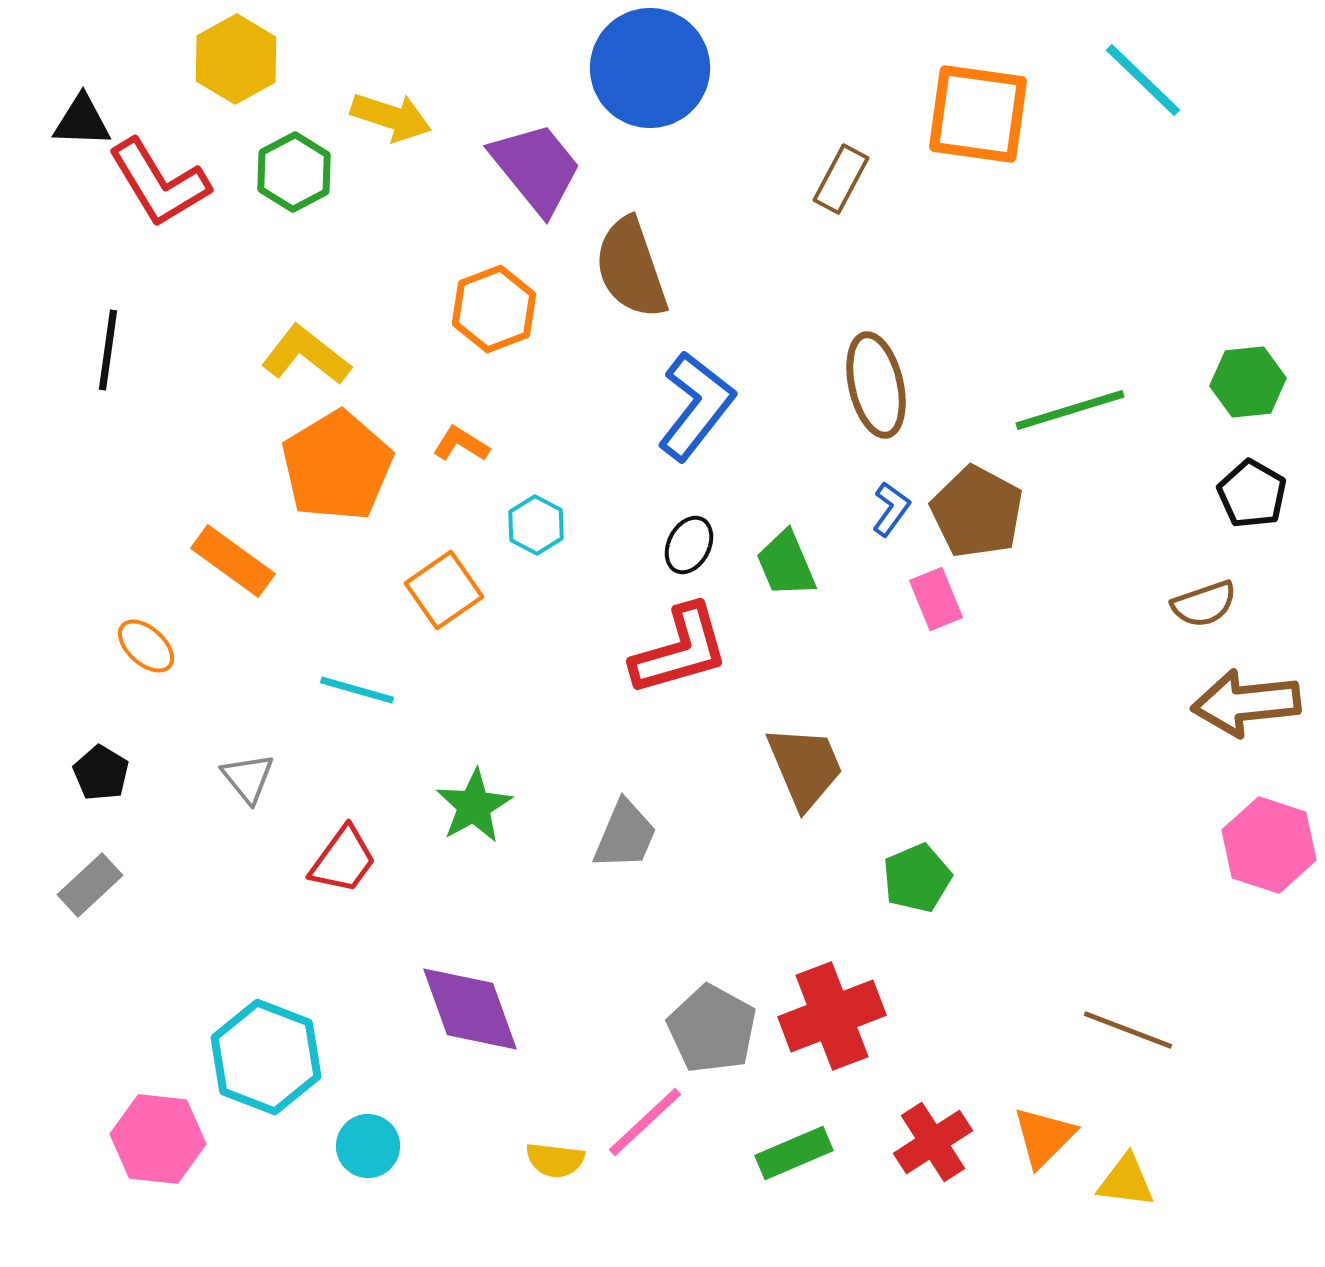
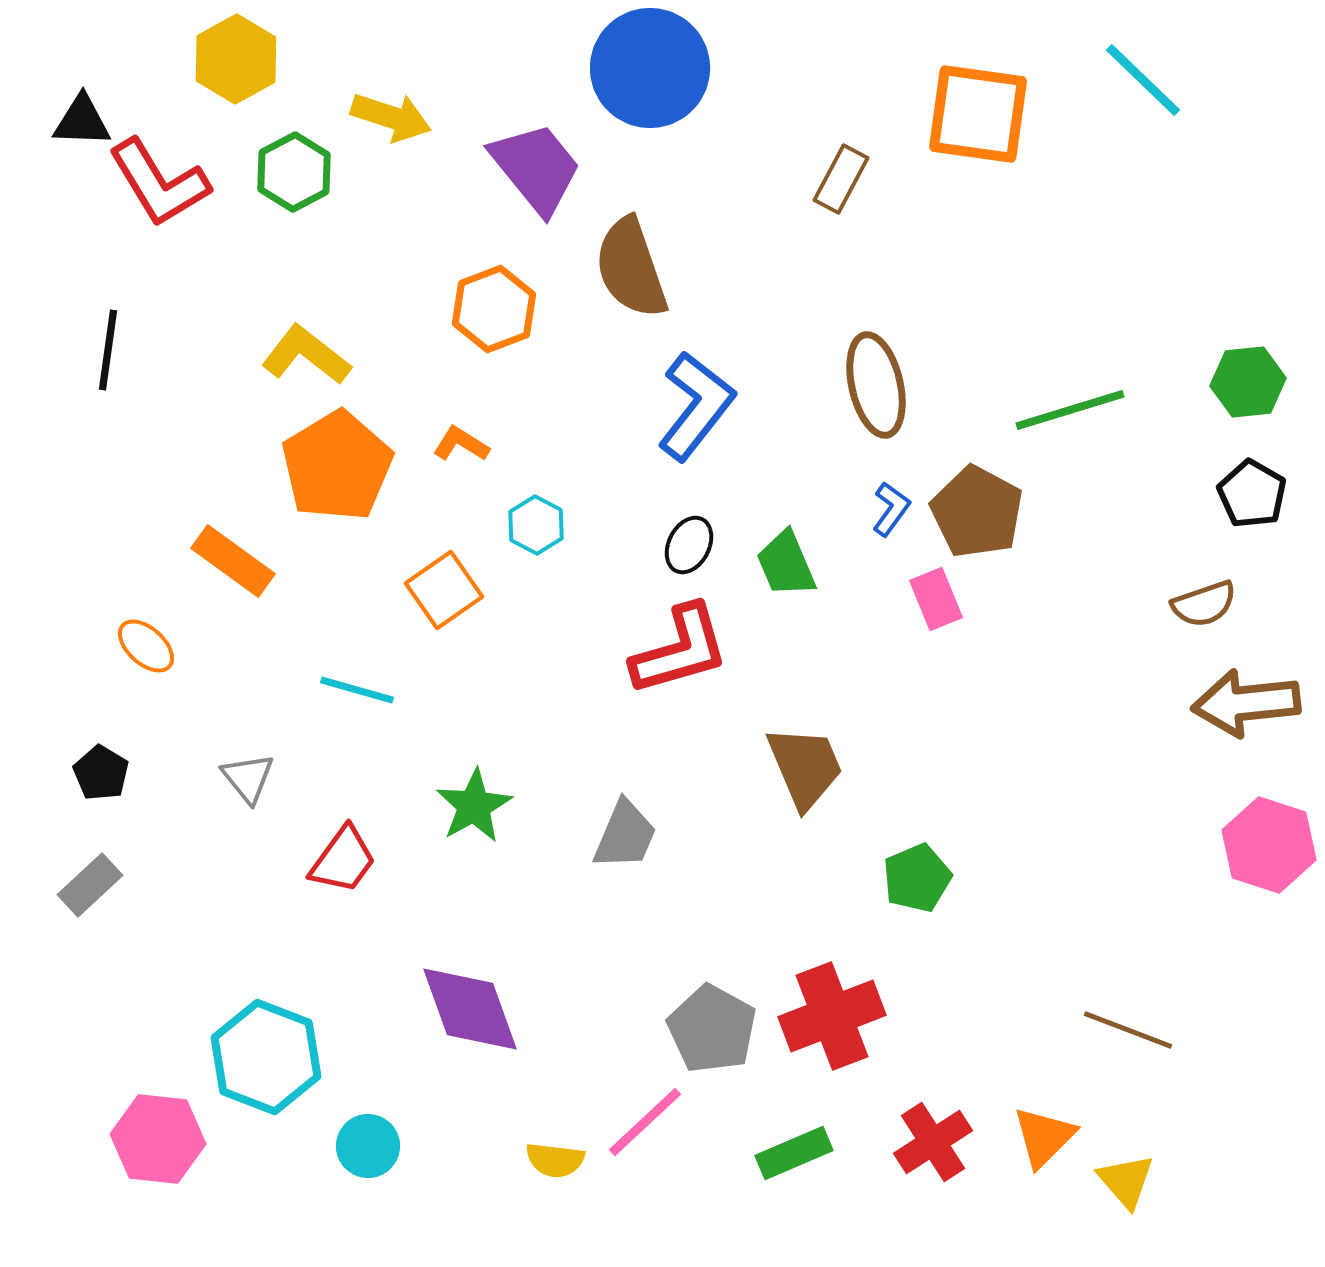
yellow triangle at (1126, 1181): rotated 42 degrees clockwise
